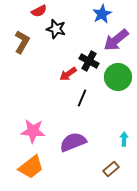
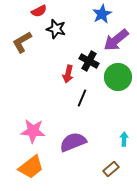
brown L-shape: rotated 150 degrees counterclockwise
red arrow: rotated 42 degrees counterclockwise
